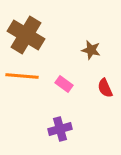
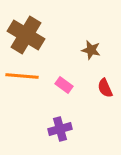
pink rectangle: moved 1 px down
